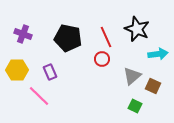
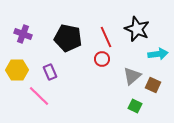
brown square: moved 1 px up
